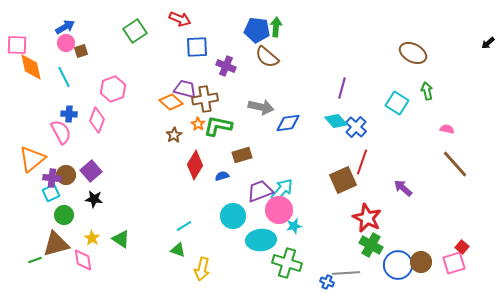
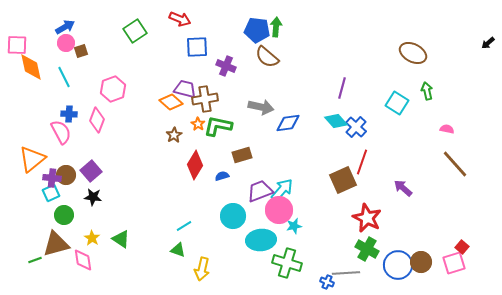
black star at (94, 199): moved 1 px left, 2 px up
green cross at (371, 245): moved 4 px left, 4 px down
